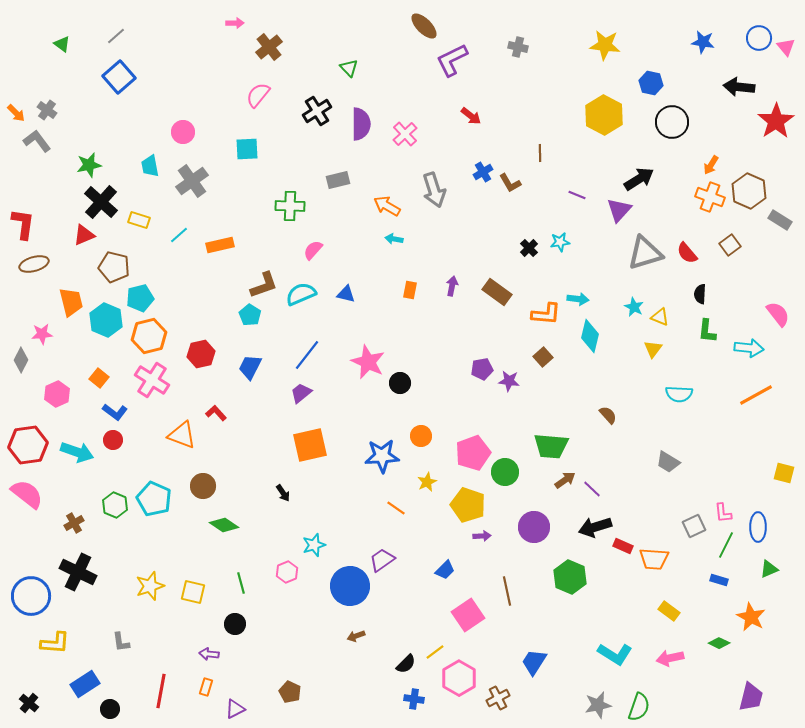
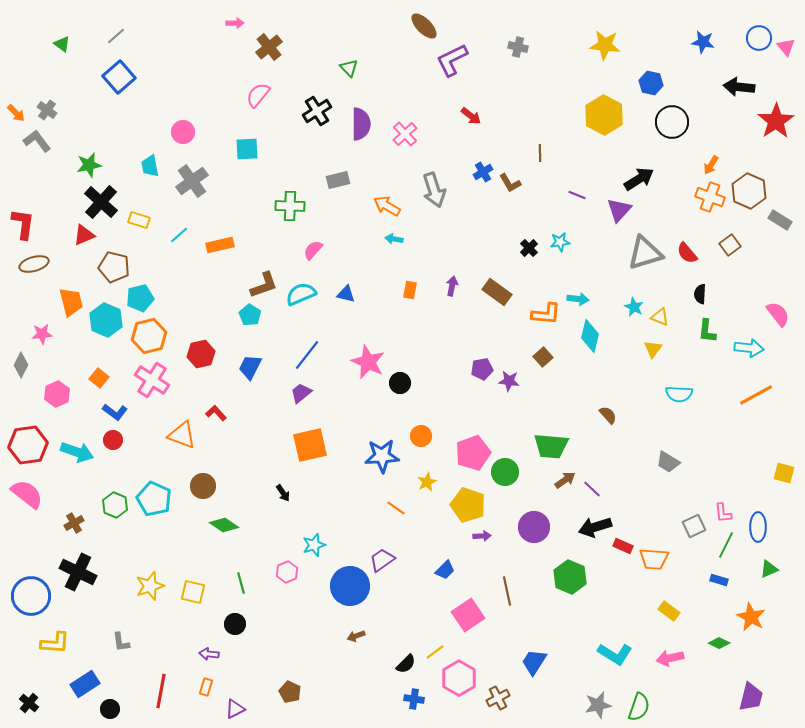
gray diamond at (21, 360): moved 5 px down
